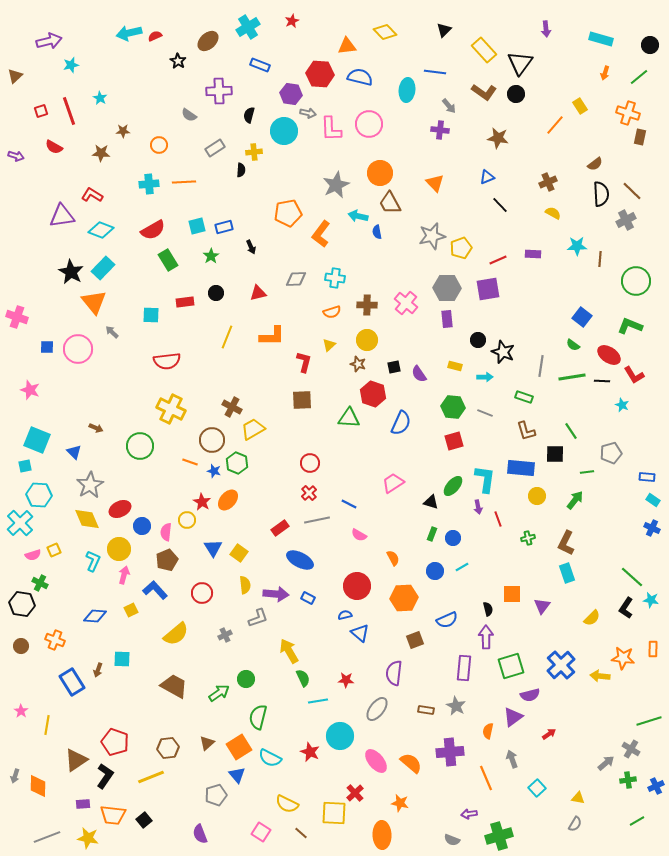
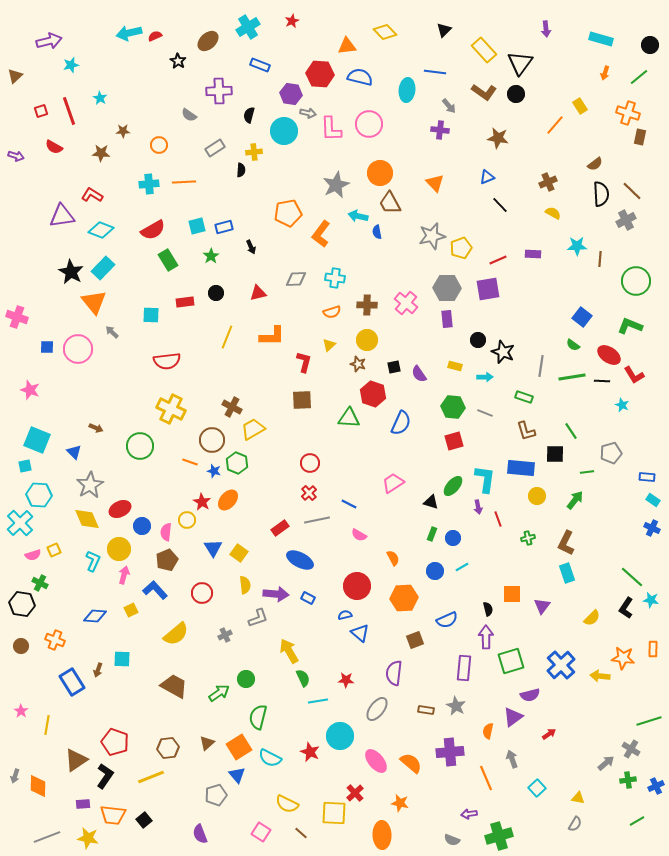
green square at (511, 666): moved 5 px up
